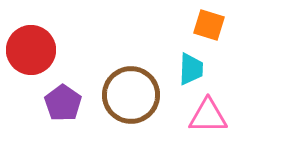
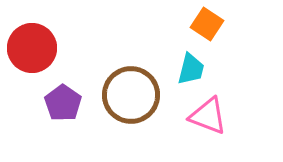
orange square: moved 2 px left, 1 px up; rotated 16 degrees clockwise
red circle: moved 1 px right, 2 px up
cyan trapezoid: rotated 12 degrees clockwise
pink triangle: rotated 21 degrees clockwise
